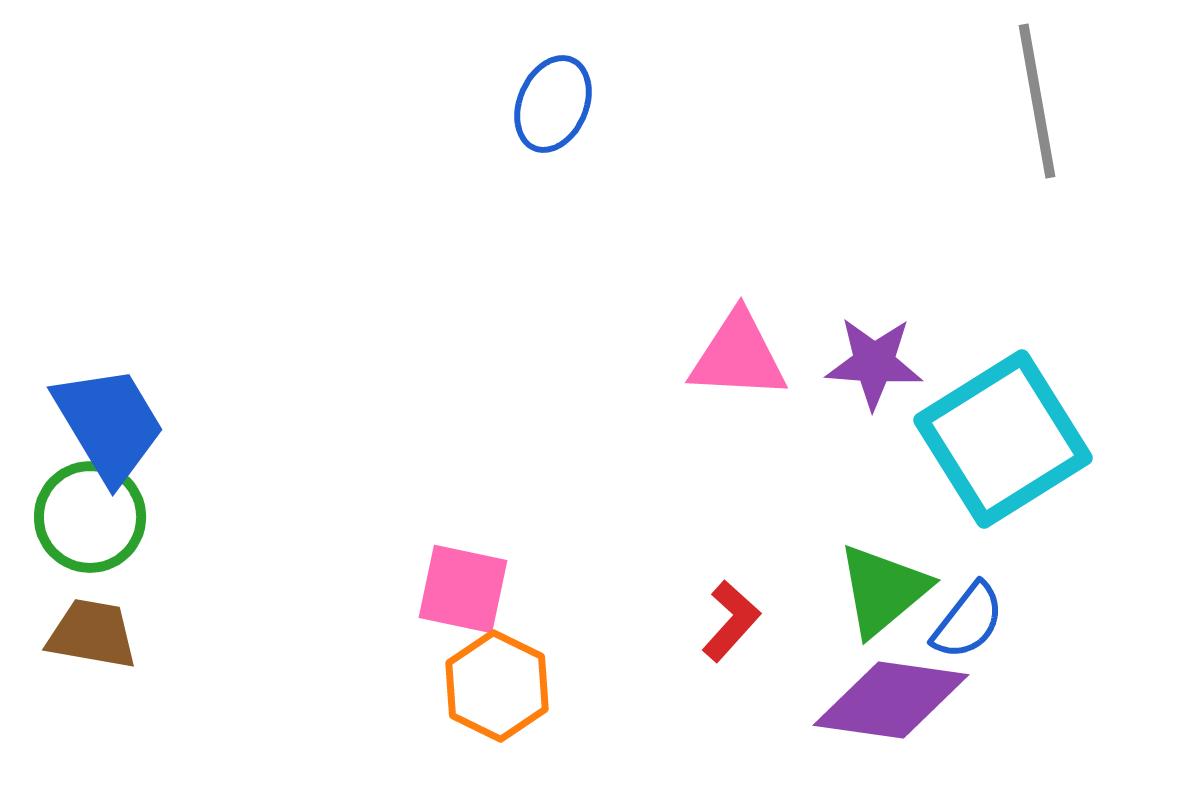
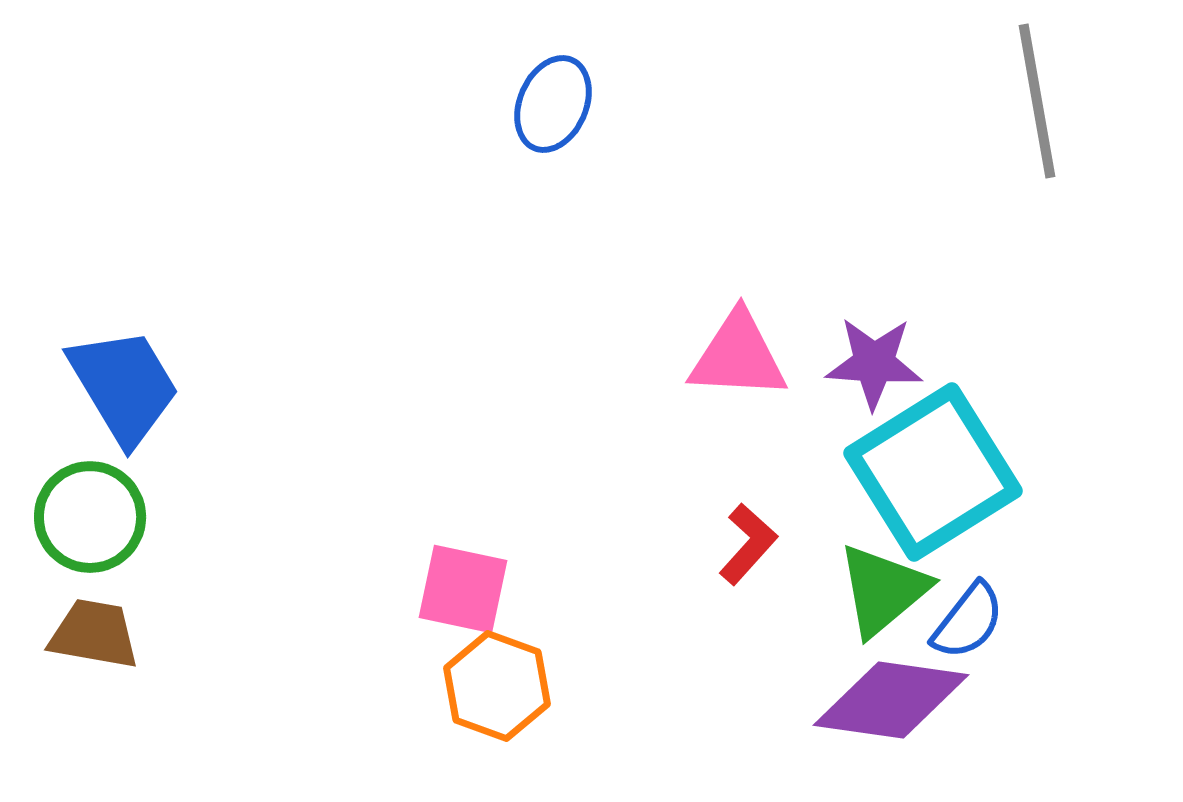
blue trapezoid: moved 15 px right, 38 px up
cyan square: moved 70 px left, 33 px down
red L-shape: moved 17 px right, 77 px up
brown trapezoid: moved 2 px right
orange hexagon: rotated 6 degrees counterclockwise
